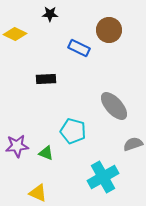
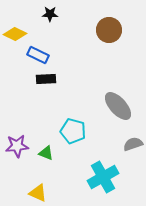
blue rectangle: moved 41 px left, 7 px down
gray ellipse: moved 4 px right
